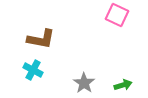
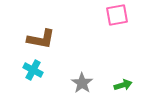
pink square: rotated 35 degrees counterclockwise
gray star: moved 2 px left
